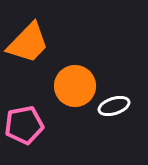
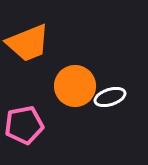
orange trapezoid: rotated 24 degrees clockwise
white ellipse: moved 4 px left, 9 px up
